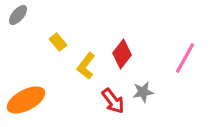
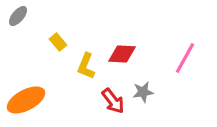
gray ellipse: moved 1 px down
red diamond: rotated 56 degrees clockwise
yellow L-shape: rotated 16 degrees counterclockwise
